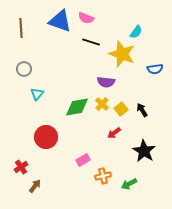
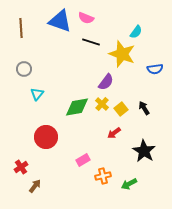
purple semicircle: rotated 60 degrees counterclockwise
black arrow: moved 2 px right, 2 px up
